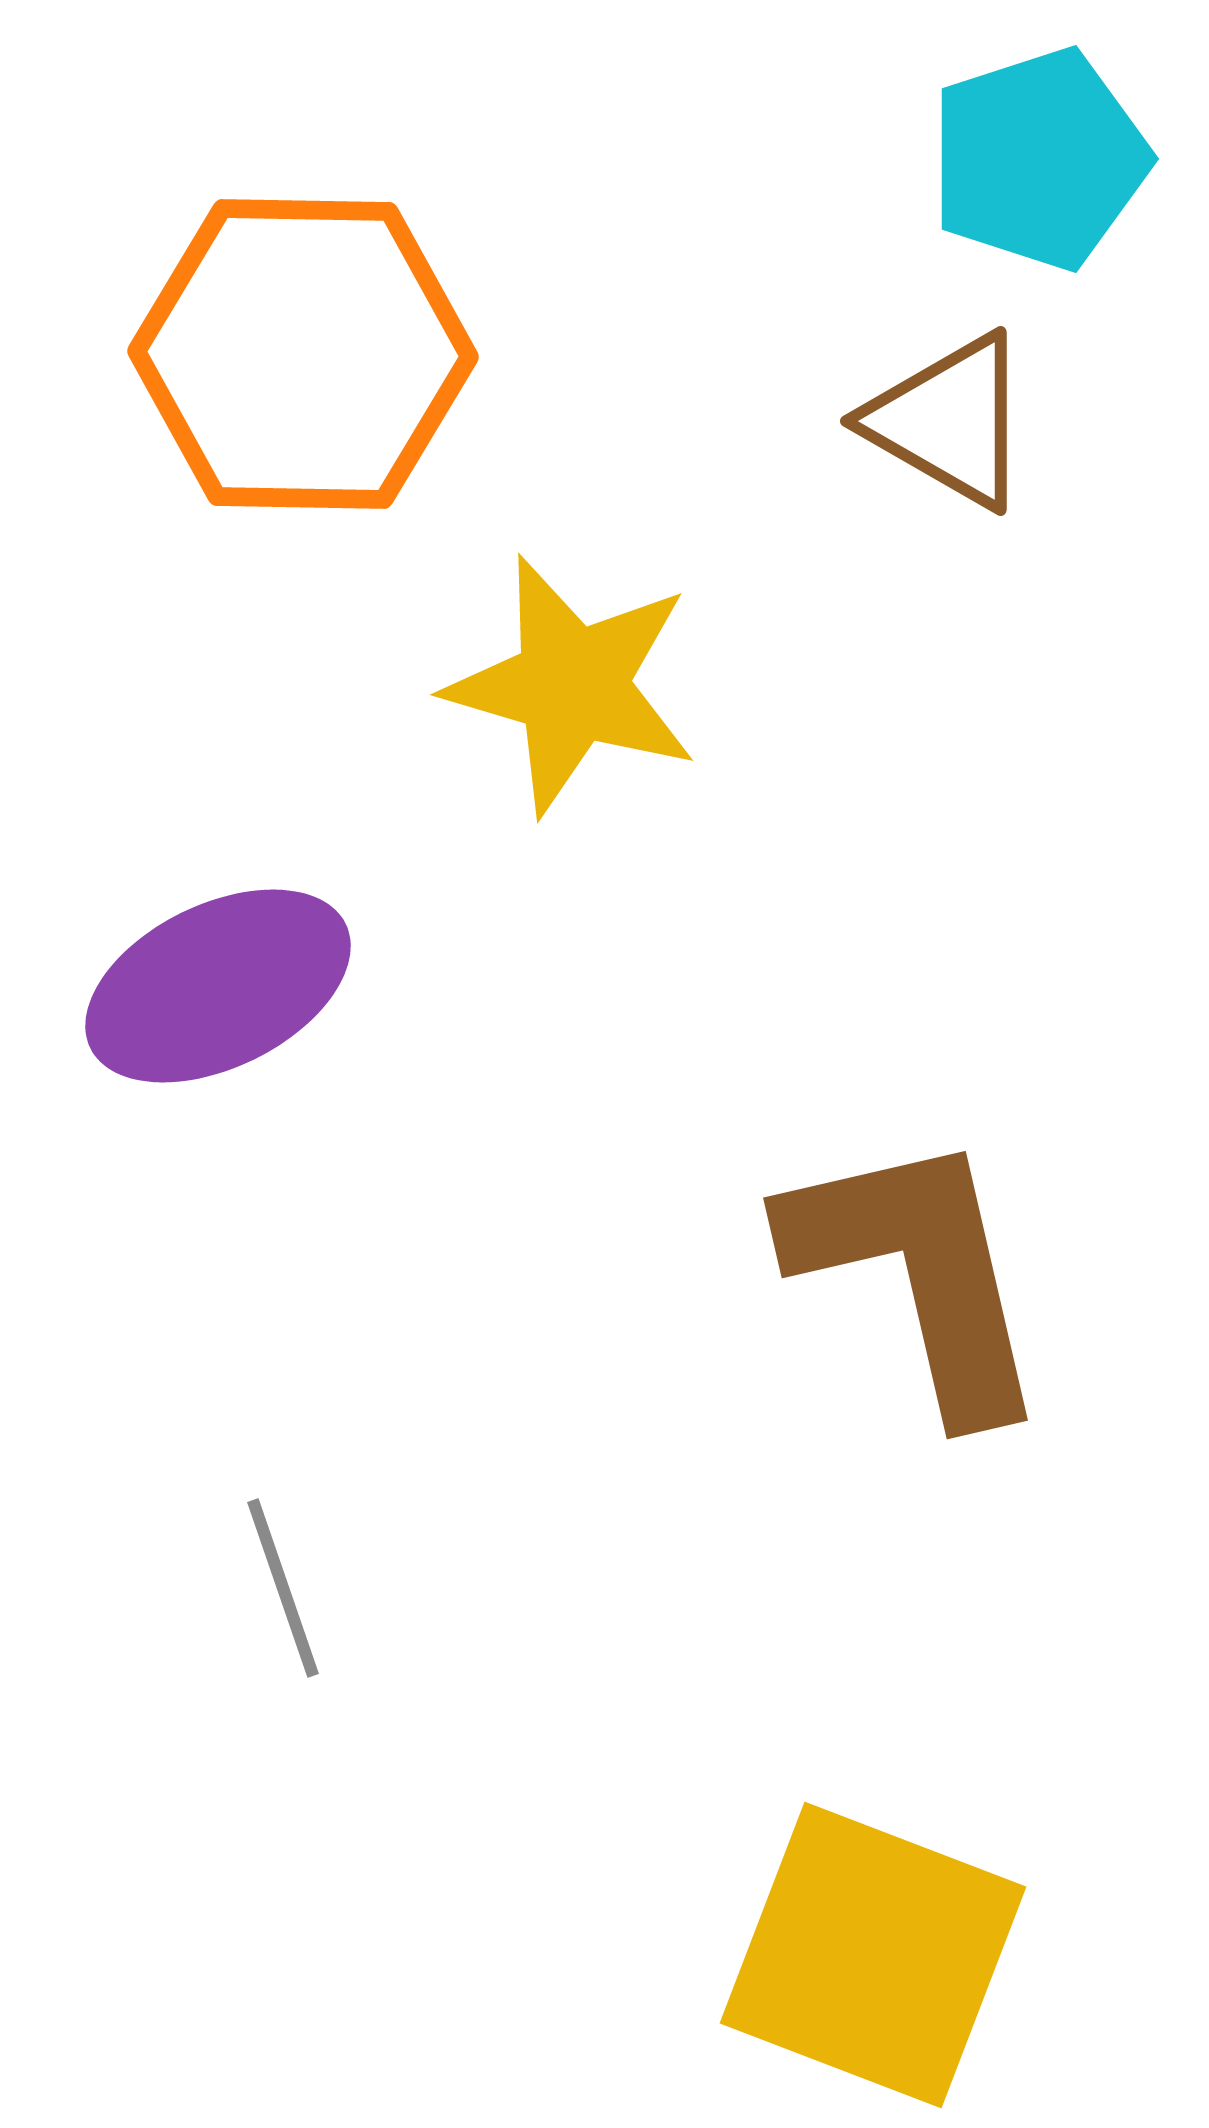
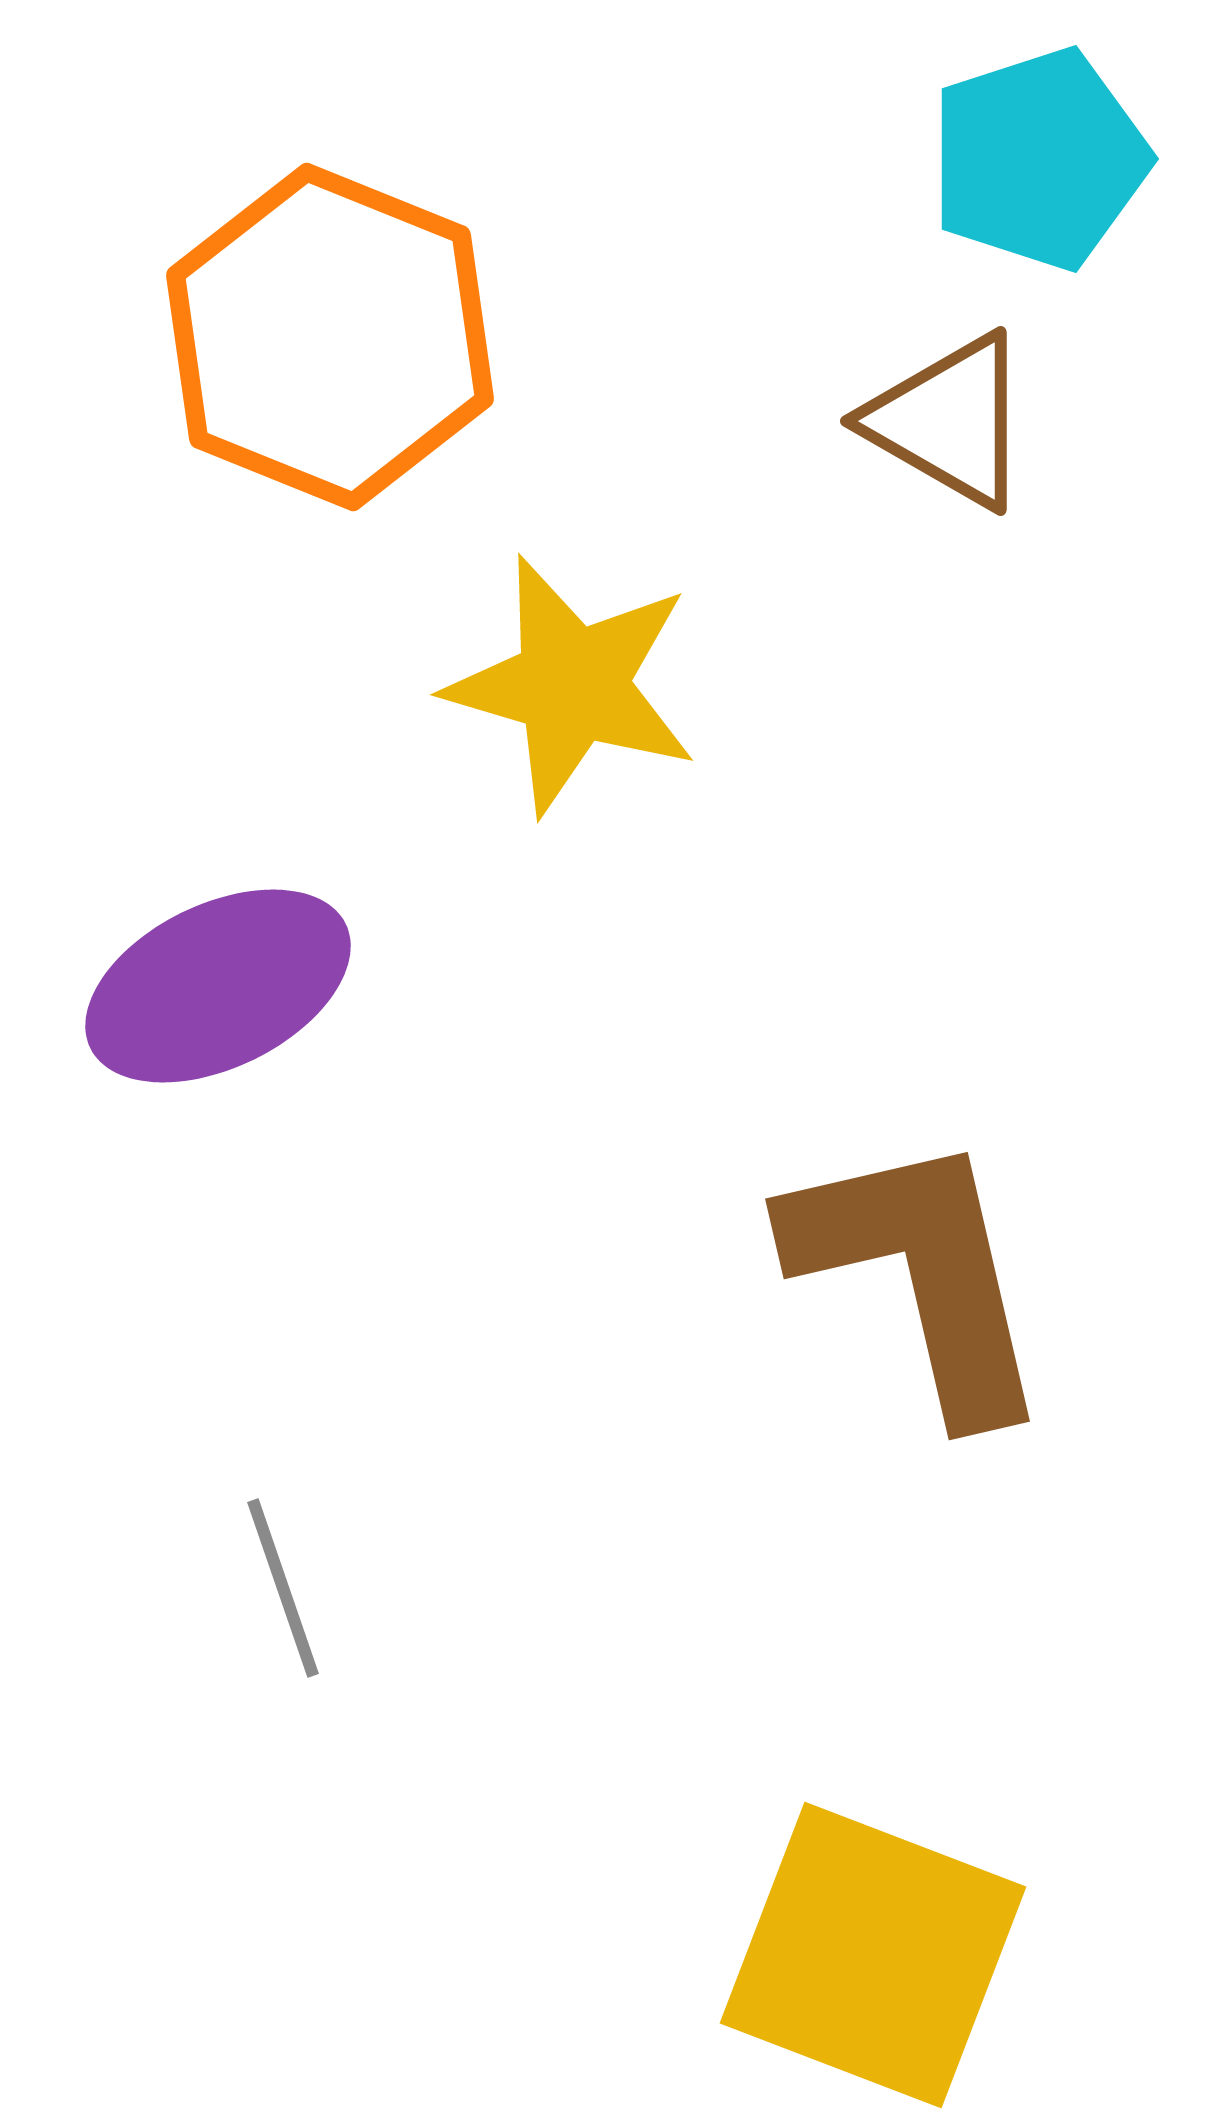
orange hexagon: moved 27 px right, 17 px up; rotated 21 degrees clockwise
brown L-shape: moved 2 px right, 1 px down
